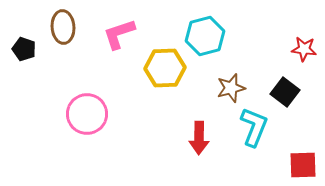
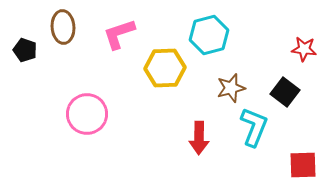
cyan hexagon: moved 4 px right, 1 px up
black pentagon: moved 1 px right, 1 px down
